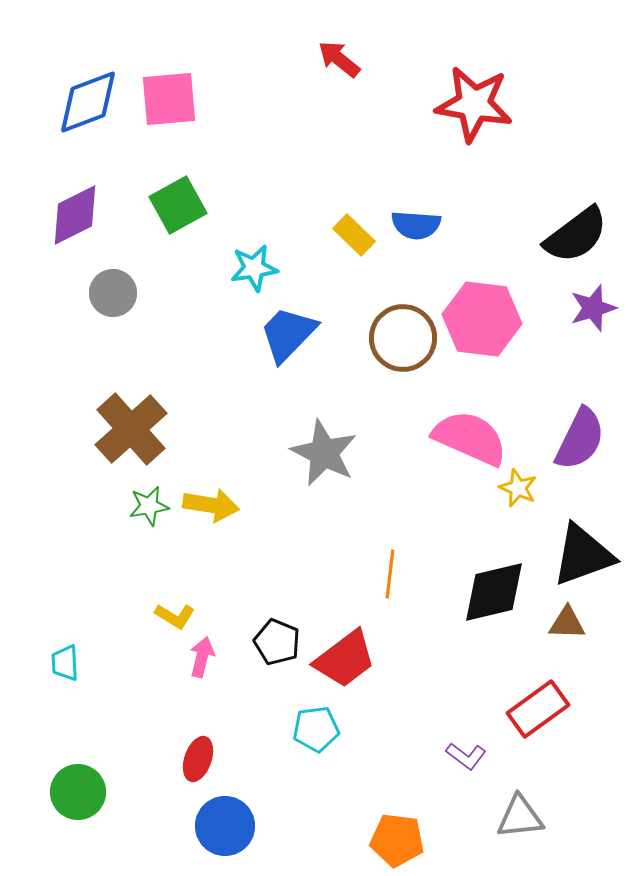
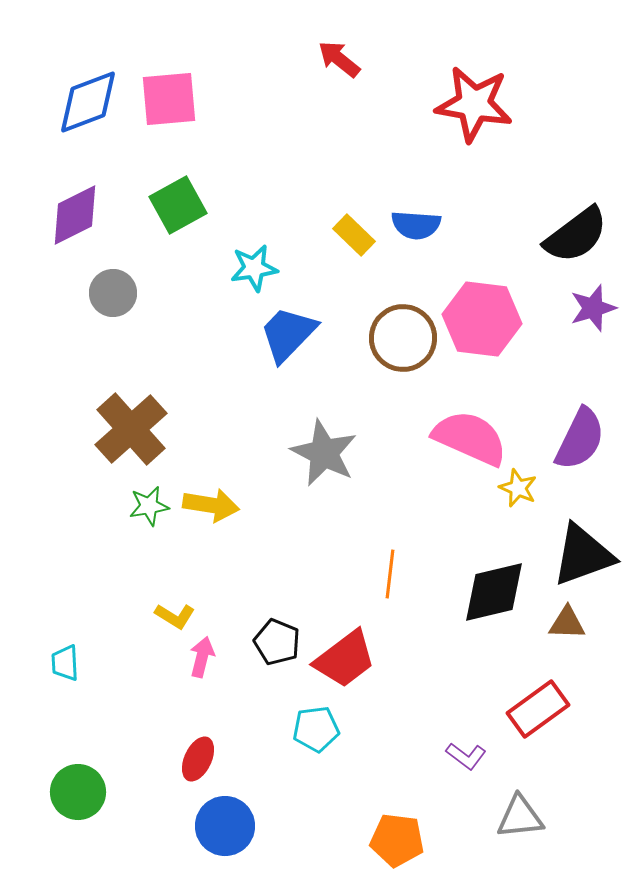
red ellipse: rotated 6 degrees clockwise
